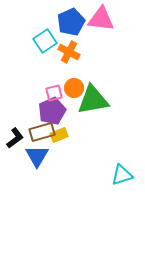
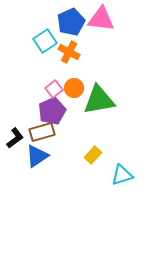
pink square: moved 4 px up; rotated 24 degrees counterclockwise
green triangle: moved 6 px right
yellow rectangle: moved 34 px right, 20 px down; rotated 24 degrees counterclockwise
blue triangle: rotated 25 degrees clockwise
